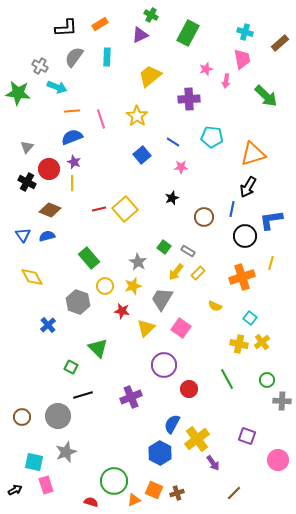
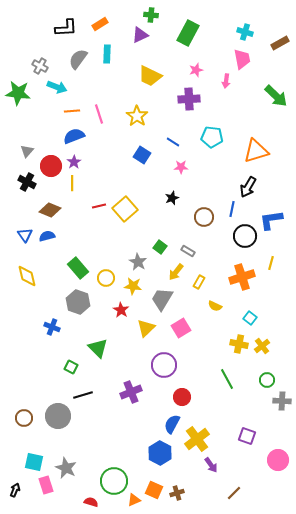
green cross at (151, 15): rotated 24 degrees counterclockwise
brown rectangle at (280, 43): rotated 12 degrees clockwise
gray semicircle at (74, 57): moved 4 px right, 2 px down
cyan rectangle at (107, 57): moved 3 px up
pink star at (206, 69): moved 10 px left, 1 px down
yellow trapezoid at (150, 76): rotated 115 degrees counterclockwise
green arrow at (266, 96): moved 10 px right
pink line at (101, 119): moved 2 px left, 5 px up
blue semicircle at (72, 137): moved 2 px right, 1 px up
gray triangle at (27, 147): moved 4 px down
orange triangle at (253, 154): moved 3 px right, 3 px up
blue square at (142, 155): rotated 18 degrees counterclockwise
purple star at (74, 162): rotated 16 degrees clockwise
red circle at (49, 169): moved 2 px right, 3 px up
red line at (99, 209): moved 3 px up
blue triangle at (23, 235): moved 2 px right
green square at (164, 247): moved 4 px left
green rectangle at (89, 258): moved 11 px left, 10 px down
yellow rectangle at (198, 273): moved 1 px right, 9 px down; rotated 16 degrees counterclockwise
yellow diamond at (32, 277): moved 5 px left, 1 px up; rotated 15 degrees clockwise
yellow circle at (105, 286): moved 1 px right, 8 px up
yellow star at (133, 286): rotated 24 degrees clockwise
red star at (122, 311): moved 1 px left, 1 px up; rotated 21 degrees clockwise
blue cross at (48, 325): moved 4 px right, 2 px down; rotated 28 degrees counterclockwise
pink square at (181, 328): rotated 24 degrees clockwise
yellow cross at (262, 342): moved 4 px down
red circle at (189, 389): moved 7 px left, 8 px down
purple cross at (131, 397): moved 5 px up
brown circle at (22, 417): moved 2 px right, 1 px down
gray star at (66, 452): moved 16 px down; rotated 25 degrees counterclockwise
purple arrow at (213, 463): moved 2 px left, 2 px down
black arrow at (15, 490): rotated 40 degrees counterclockwise
